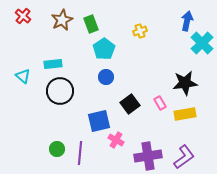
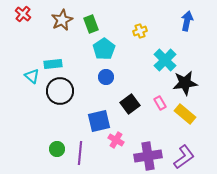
red cross: moved 2 px up
cyan cross: moved 37 px left, 17 px down
cyan triangle: moved 9 px right
yellow rectangle: rotated 50 degrees clockwise
